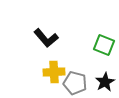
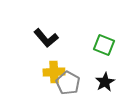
gray pentagon: moved 7 px left; rotated 15 degrees clockwise
